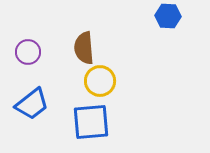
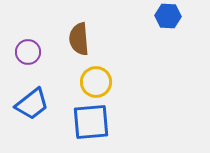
brown semicircle: moved 5 px left, 9 px up
yellow circle: moved 4 px left, 1 px down
